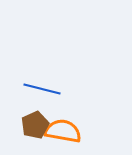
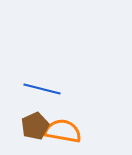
brown pentagon: moved 1 px down
